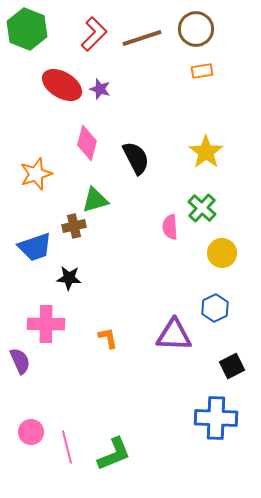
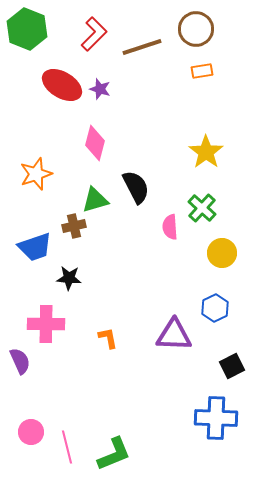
brown line: moved 9 px down
pink diamond: moved 8 px right
black semicircle: moved 29 px down
